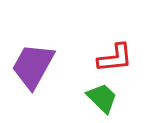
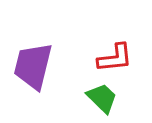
purple trapezoid: rotated 15 degrees counterclockwise
